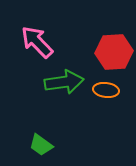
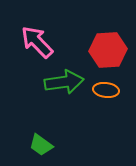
red hexagon: moved 6 px left, 2 px up
